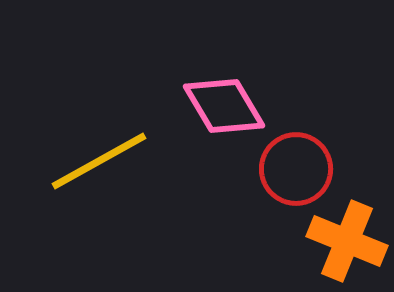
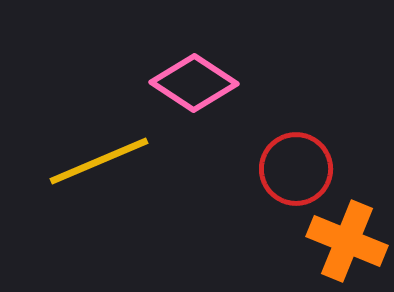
pink diamond: moved 30 px left, 23 px up; rotated 26 degrees counterclockwise
yellow line: rotated 6 degrees clockwise
